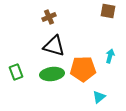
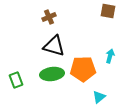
green rectangle: moved 8 px down
